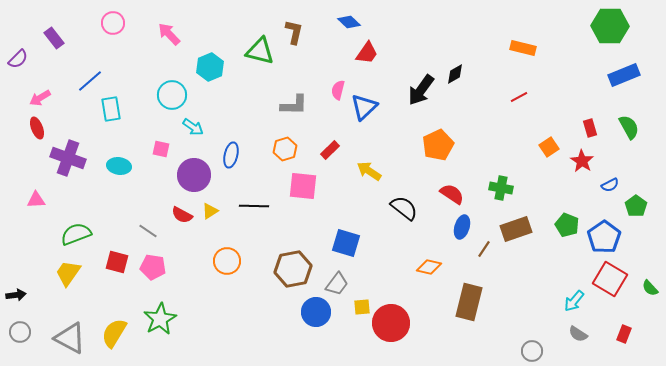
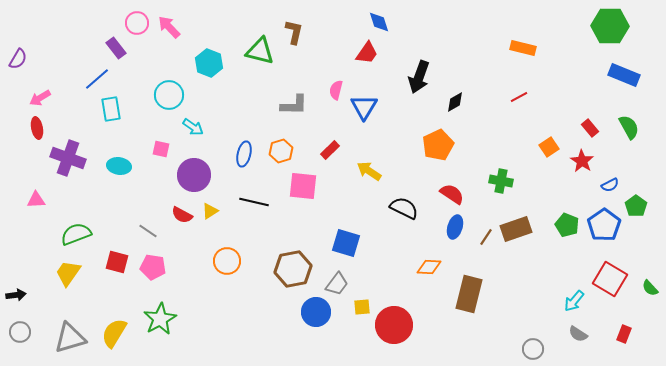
blue diamond at (349, 22): moved 30 px right; rotated 30 degrees clockwise
pink circle at (113, 23): moved 24 px right
pink arrow at (169, 34): moved 7 px up
purple rectangle at (54, 38): moved 62 px right, 10 px down
purple semicircle at (18, 59): rotated 15 degrees counterclockwise
cyan hexagon at (210, 67): moved 1 px left, 4 px up; rotated 16 degrees counterclockwise
black diamond at (455, 74): moved 28 px down
blue rectangle at (624, 75): rotated 44 degrees clockwise
blue line at (90, 81): moved 7 px right, 2 px up
pink semicircle at (338, 90): moved 2 px left
black arrow at (421, 90): moved 2 px left, 13 px up; rotated 16 degrees counterclockwise
cyan circle at (172, 95): moved 3 px left
blue triangle at (364, 107): rotated 16 degrees counterclockwise
red ellipse at (37, 128): rotated 10 degrees clockwise
red rectangle at (590, 128): rotated 24 degrees counterclockwise
orange hexagon at (285, 149): moved 4 px left, 2 px down
blue ellipse at (231, 155): moved 13 px right, 1 px up
green cross at (501, 188): moved 7 px up
black line at (254, 206): moved 4 px up; rotated 12 degrees clockwise
black semicircle at (404, 208): rotated 12 degrees counterclockwise
blue ellipse at (462, 227): moved 7 px left
blue pentagon at (604, 237): moved 12 px up
brown line at (484, 249): moved 2 px right, 12 px up
orange diamond at (429, 267): rotated 10 degrees counterclockwise
brown rectangle at (469, 302): moved 8 px up
red circle at (391, 323): moved 3 px right, 2 px down
gray triangle at (70, 338): rotated 44 degrees counterclockwise
gray circle at (532, 351): moved 1 px right, 2 px up
